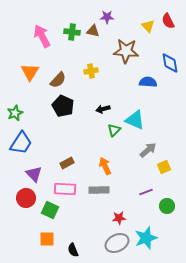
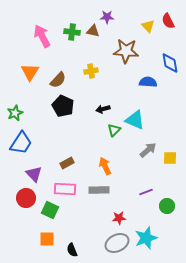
yellow square: moved 6 px right, 9 px up; rotated 24 degrees clockwise
black semicircle: moved 1 px left
